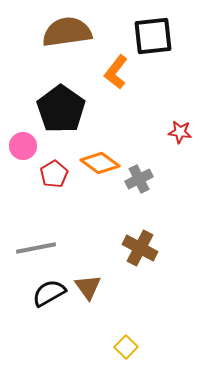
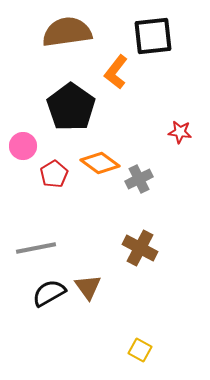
black pentagon: moved 10 px right, 2 px up
yellow square: moved 14 px right, 3 px down; rotated 15 degrees counterclockwise
